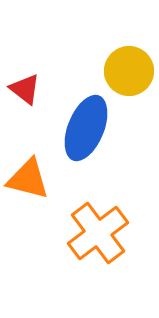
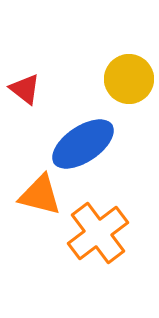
yellow circle: moved 8 px down
blue ellipse: moved 3 px left, 16 px down; rotated 34 degrees clockwise
orange triangle: moved 12 px right, 16 px down
